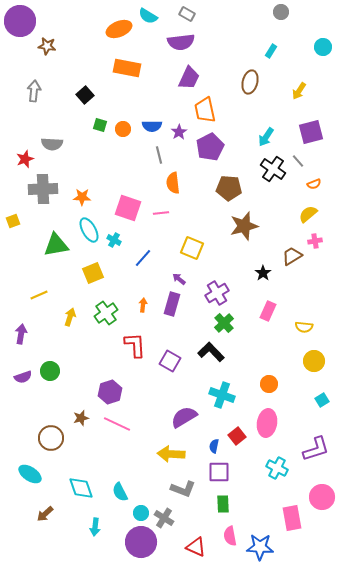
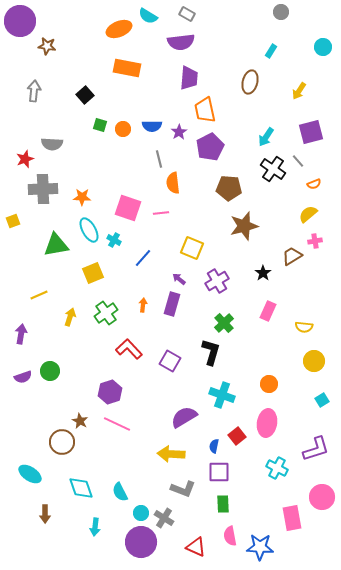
purple trapezoid at (189, 78): rotated 20 degrees counterclockwise
gray line at (159, 155): moved 4 px down
purple cross at (217, 293): moved 12 px up
red L-shape at (135, 345): moved 6 px left, 4 px down; rotated 40 degrees counterclockwise
black L-shape at (211, 352): rotated 60 degrees clockwise
brown star at (81, 418): moved 1 px left, 3 px down; rotated 28 degrees counterclockwise
brown circle at (51, 438): moved 11 px right, 4 px down
brown arrow at (45, 514): rotated 48 degrees counterclockwise
